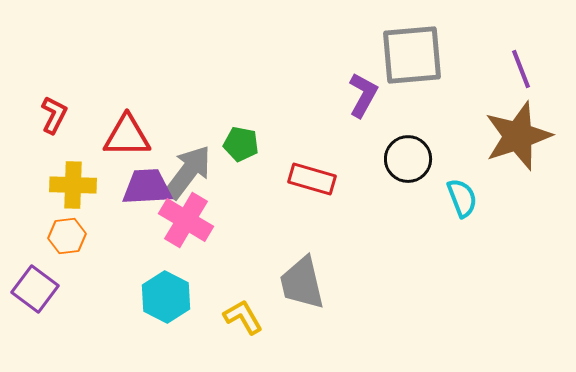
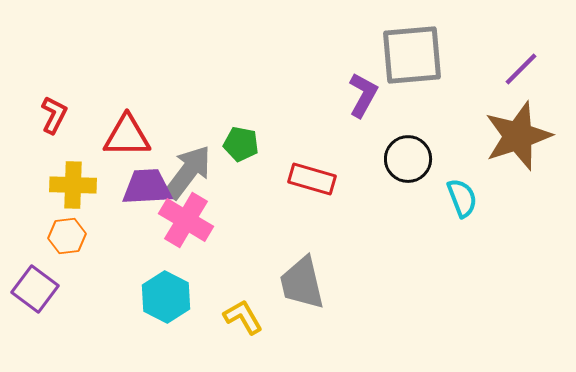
purple line: rotated 66 degrees clockwise
